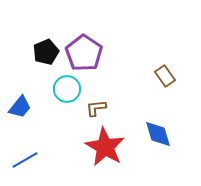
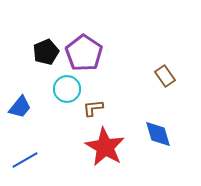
brown L-shape: moved 3 px left
